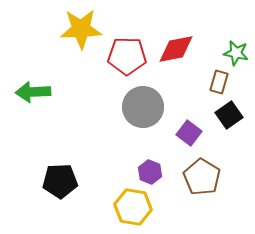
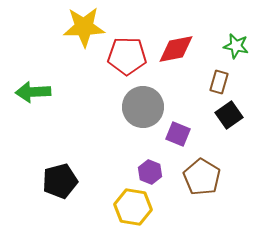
yellow star: moved 3 px right, 2 px up
green star: moved 7 px up
purple square: moved 11 px left, 1 px down; rotated 15 degrees counterclockwise
black pentagon: rotated 12 degrees counterclockwise
